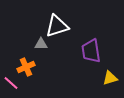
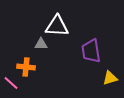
white triangle: rotated 20 degrees clockwise
orange cross: rotated 30 degrees clockwise
